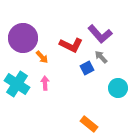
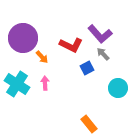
gray arrow: moved 2 px right, 3 px up
orange rectangle: rotated 12 degrees clockwise
